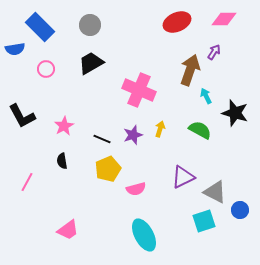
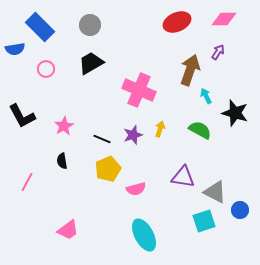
purple arrow: moved 4 px right
purple triangle: rotated 35 degrees clockwise
